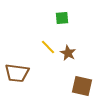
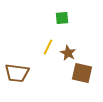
yellow line: rotated 70 degrees clockwise
brown square: moved 13 px up
